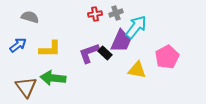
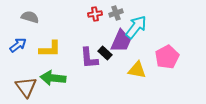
purple L-shape: moved 5 px down; rotated 75 degrees counterclockwise
